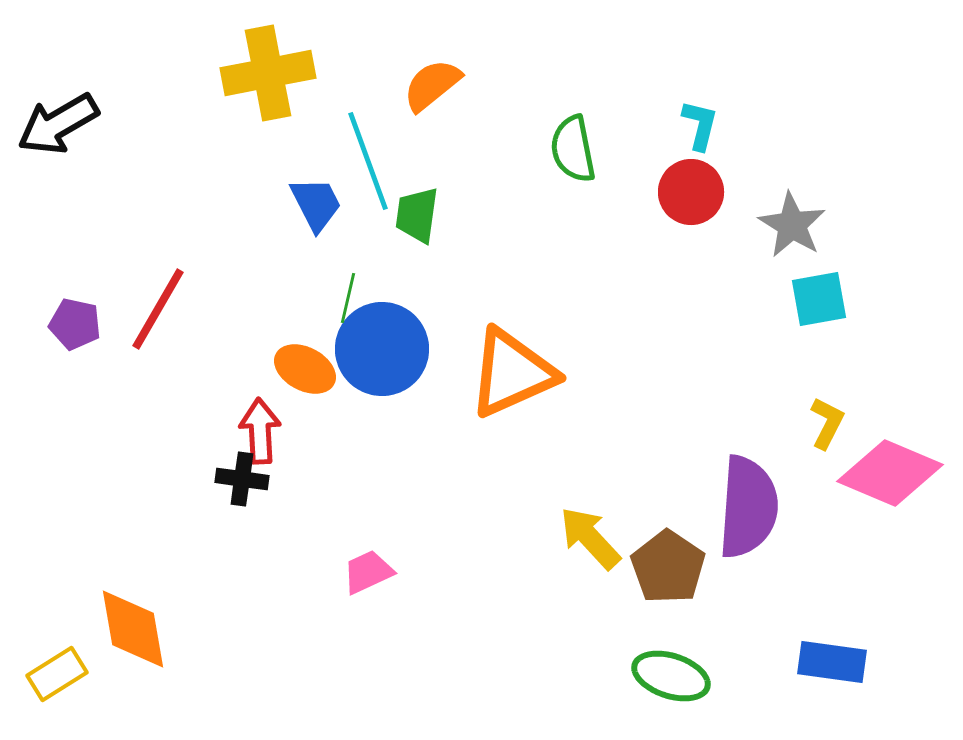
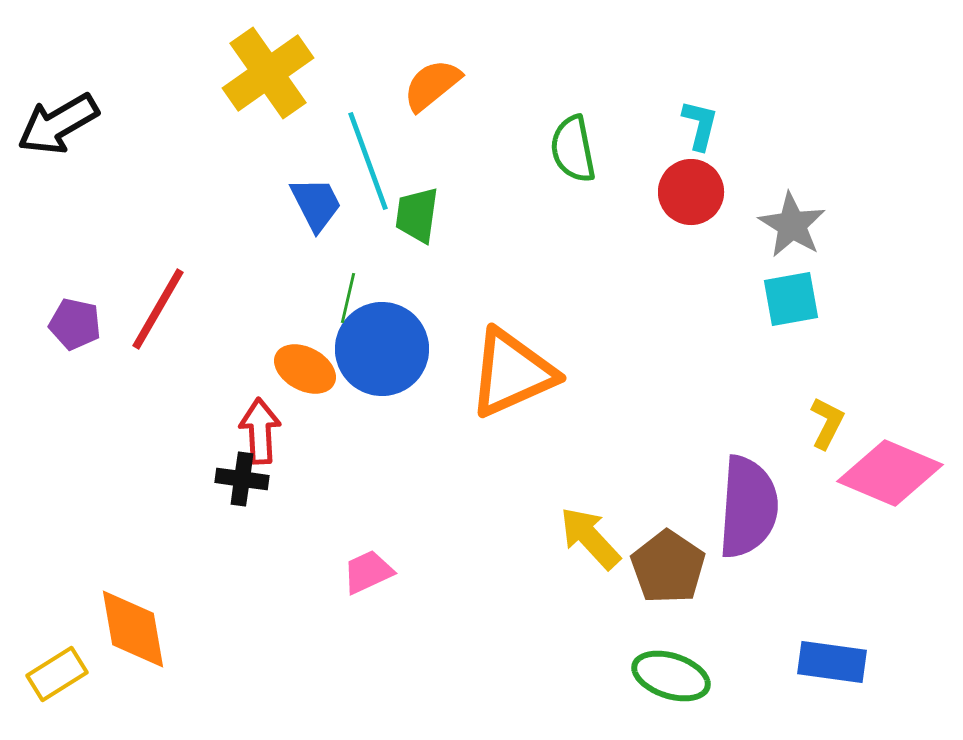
yellow cross: rotated 24 degrees counterclockwise
cyan square: moved 28 px left
